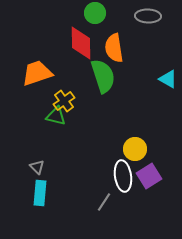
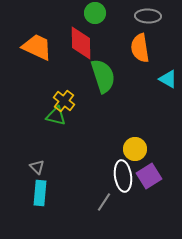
orange semicircle: moved 26 px right
orange trapezoid: moved 26 px up; rotated 44 degrees clockwise
yellow cross: rotated 15 degrees counterclockwise
